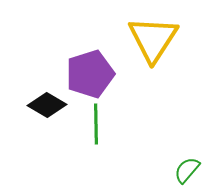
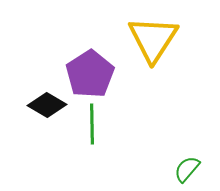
purple pentagon: rotated 15 degrees counterclockwise
green line: moved 4 px left
green semicircle: moved 1 px up
